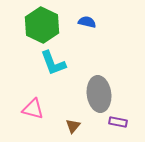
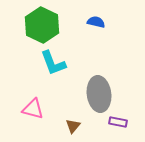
blue semicircle: moved 9 px right
